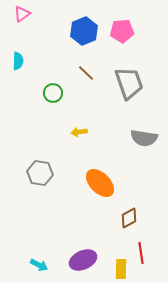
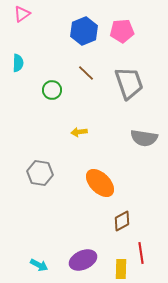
cyan semicircle: moved 2 px down
green circle: moved 1 px left, 3 px up
brown diamond: moved 7 px left, 3 px down
